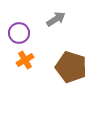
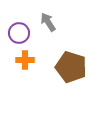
gray arrow: moved 8 px left, 3 px down; rotated 90 degrees counterclockwise
orange cross: rotated 30 degrees clockwise
